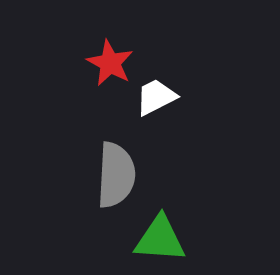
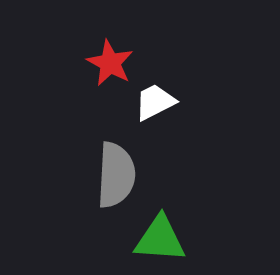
white trapezoid: moved 1 px left, 5 px down
